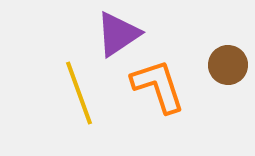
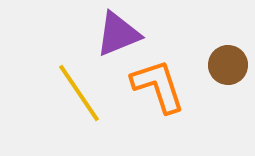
purple triangle: rotated 12 degrees clockwise
yellow line: rotated 14 degrees counterclockwise
